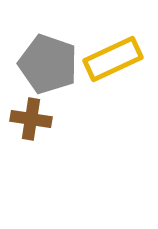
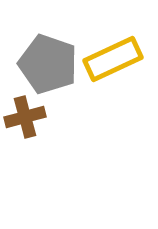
brown cross: moved 6 px left, 2 px up; rotated 24 degrees counterclockwise
